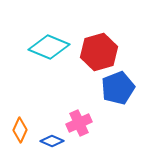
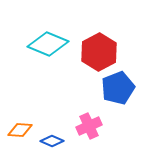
cyan diamond: moved 1 px left, 3 px up
red hexagon: rotated 12 degrees counterclockwise
pink cross: moved 10 px right, 3 px down
orange diamond: rotated 70 degrees clockwise
